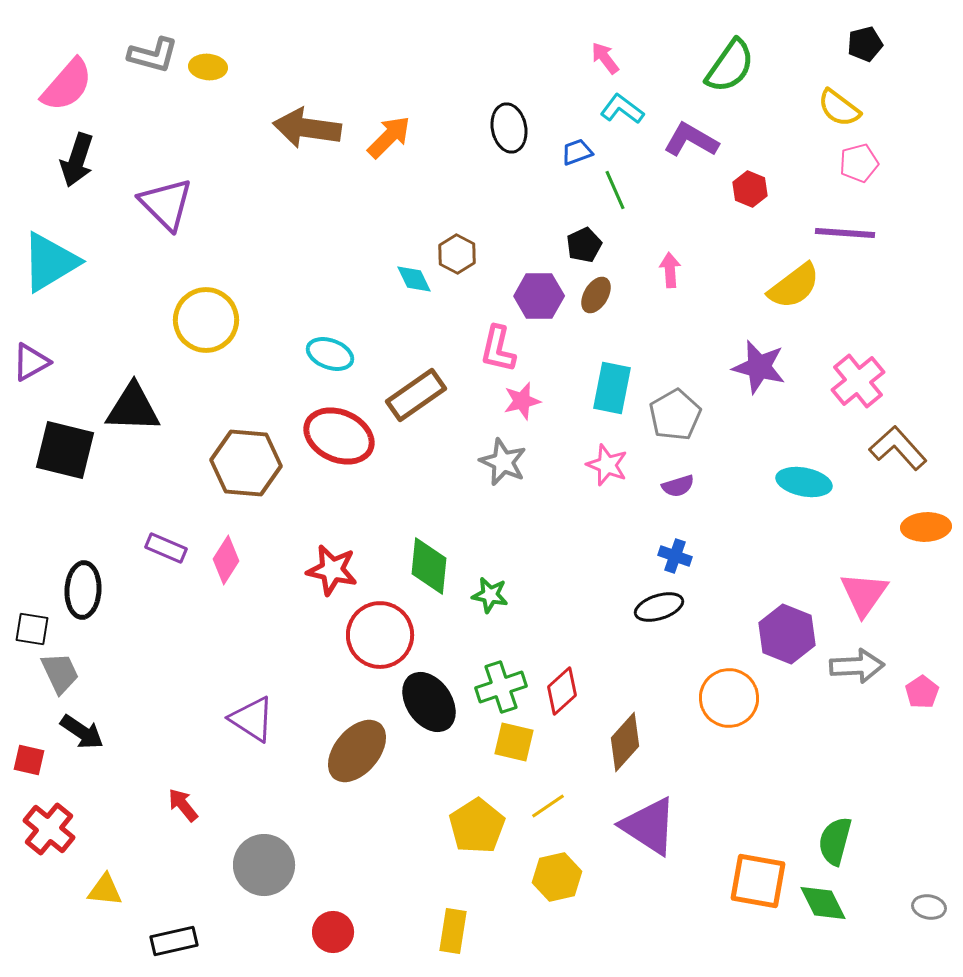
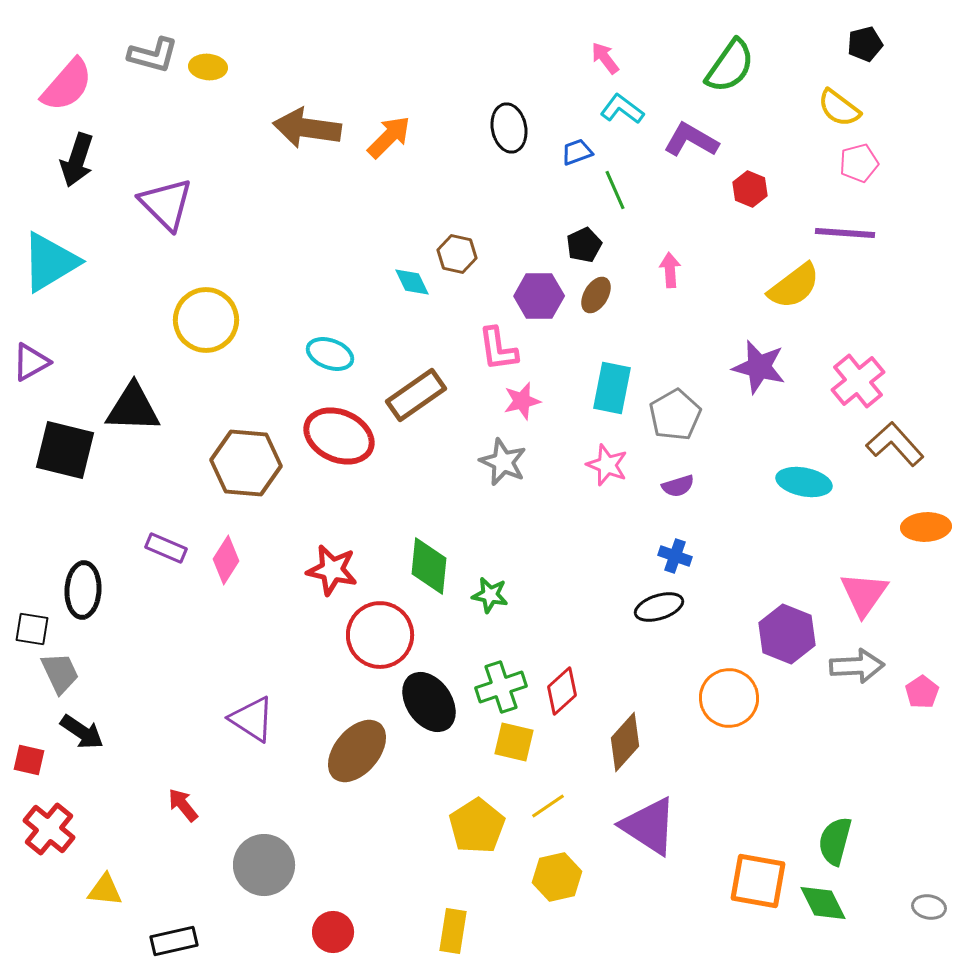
brown hexagon at (457, 254): rotated 15 degrees counterclockwise
cyan diamond at (414, 279): moved 2 px left, 3 px down
pink L-shape at (498, 349): rotated 21 degrees counterclockwise
brown L-shape at (898, 448): moved 3 px left, 4 px up
